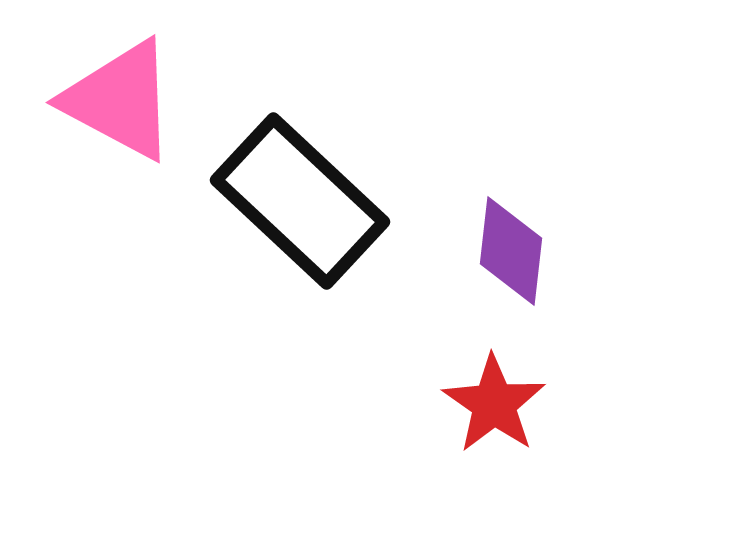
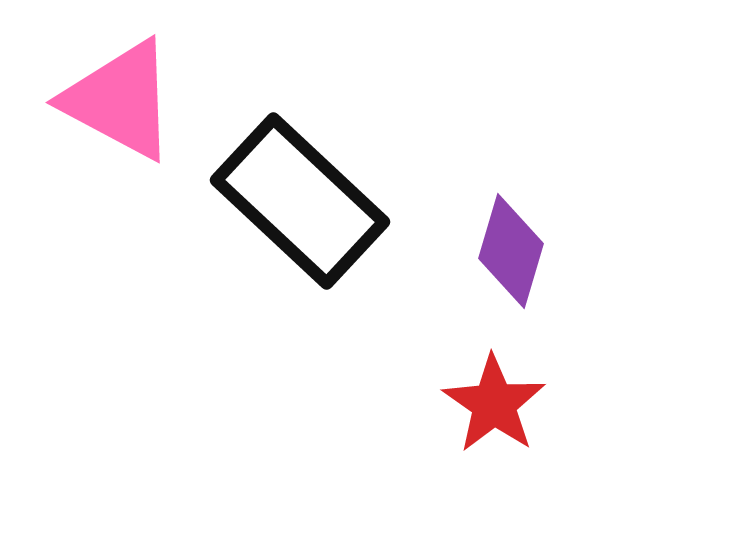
purple diamond: rotated 10 degrees clockwise
